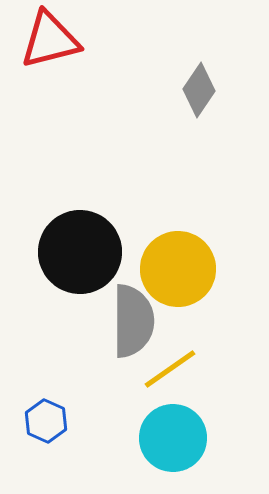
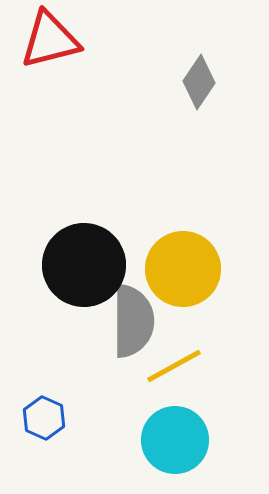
gray diamond: moved 8 px up
black circle: moved 4 px right, 13 px down
yellow circle: moved 5 px right
yellow line: moved 4 px right, 3 px up; rotated 6 degrees clockwise
blue hexagon: moved 2 px left, 3 px up
cyan circle: moved 2 px right, 2 px down
